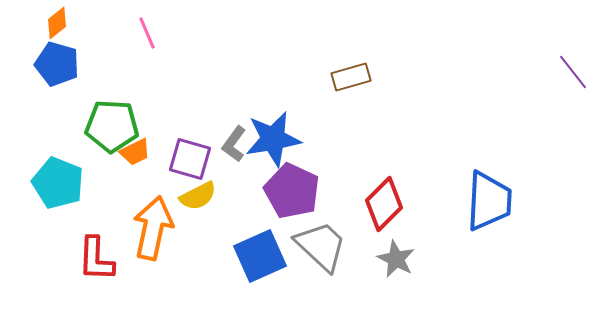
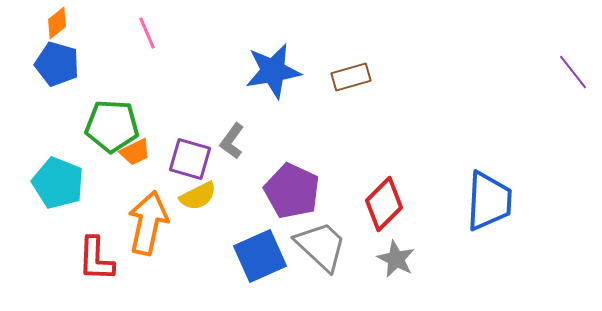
blue star: moved 68 px up
gray L-shape: moved 2 px left, 3 px up
orange arrow: moved 5 px left, 5 px up
